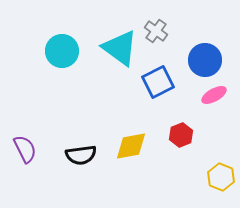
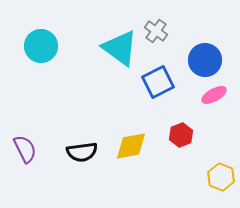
cyan circle: moved 21 px left, 5 px up
black semicircle: moved 1 px right, 3 px up
